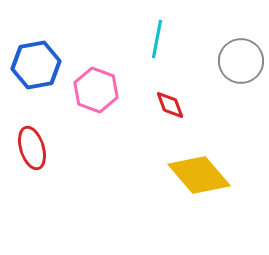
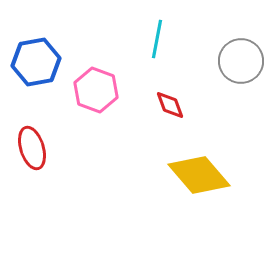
blue hexagon: moved 3 px up
